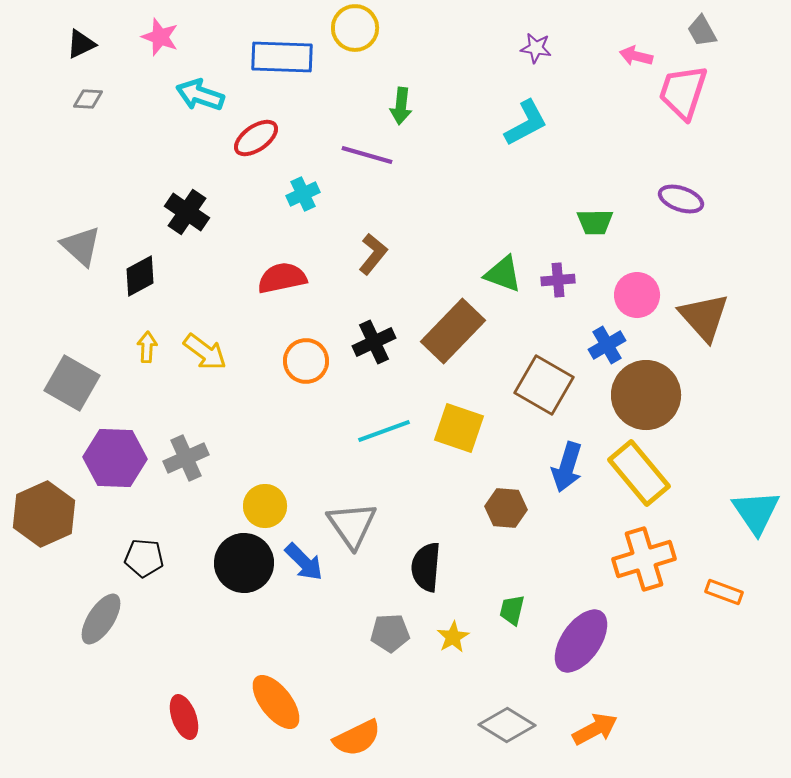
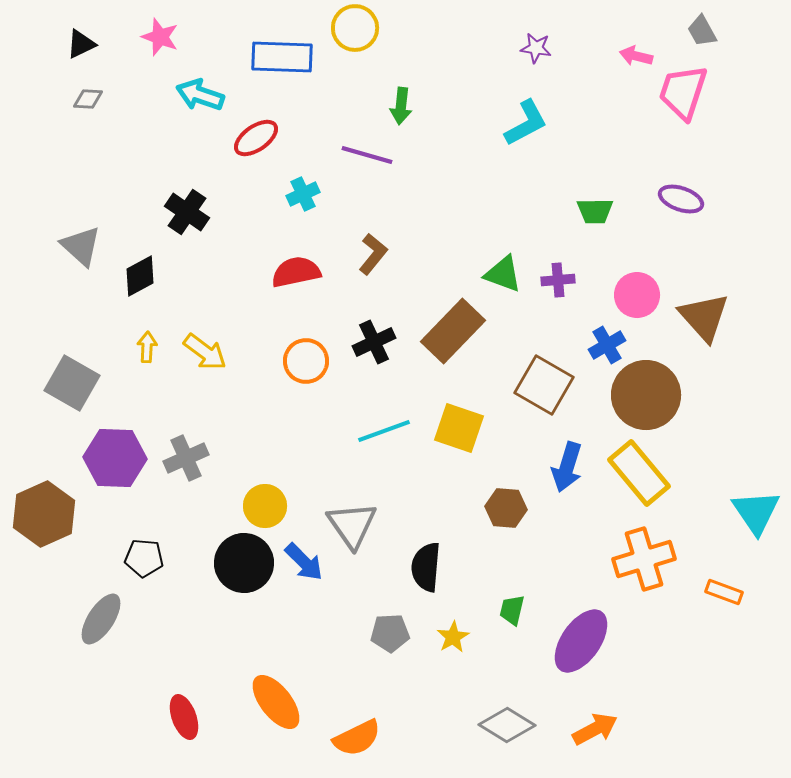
green trapezoid at (595, 222): moved 11 px up
red semicircle at (282, 278): moved 14 px right, 6 px up
